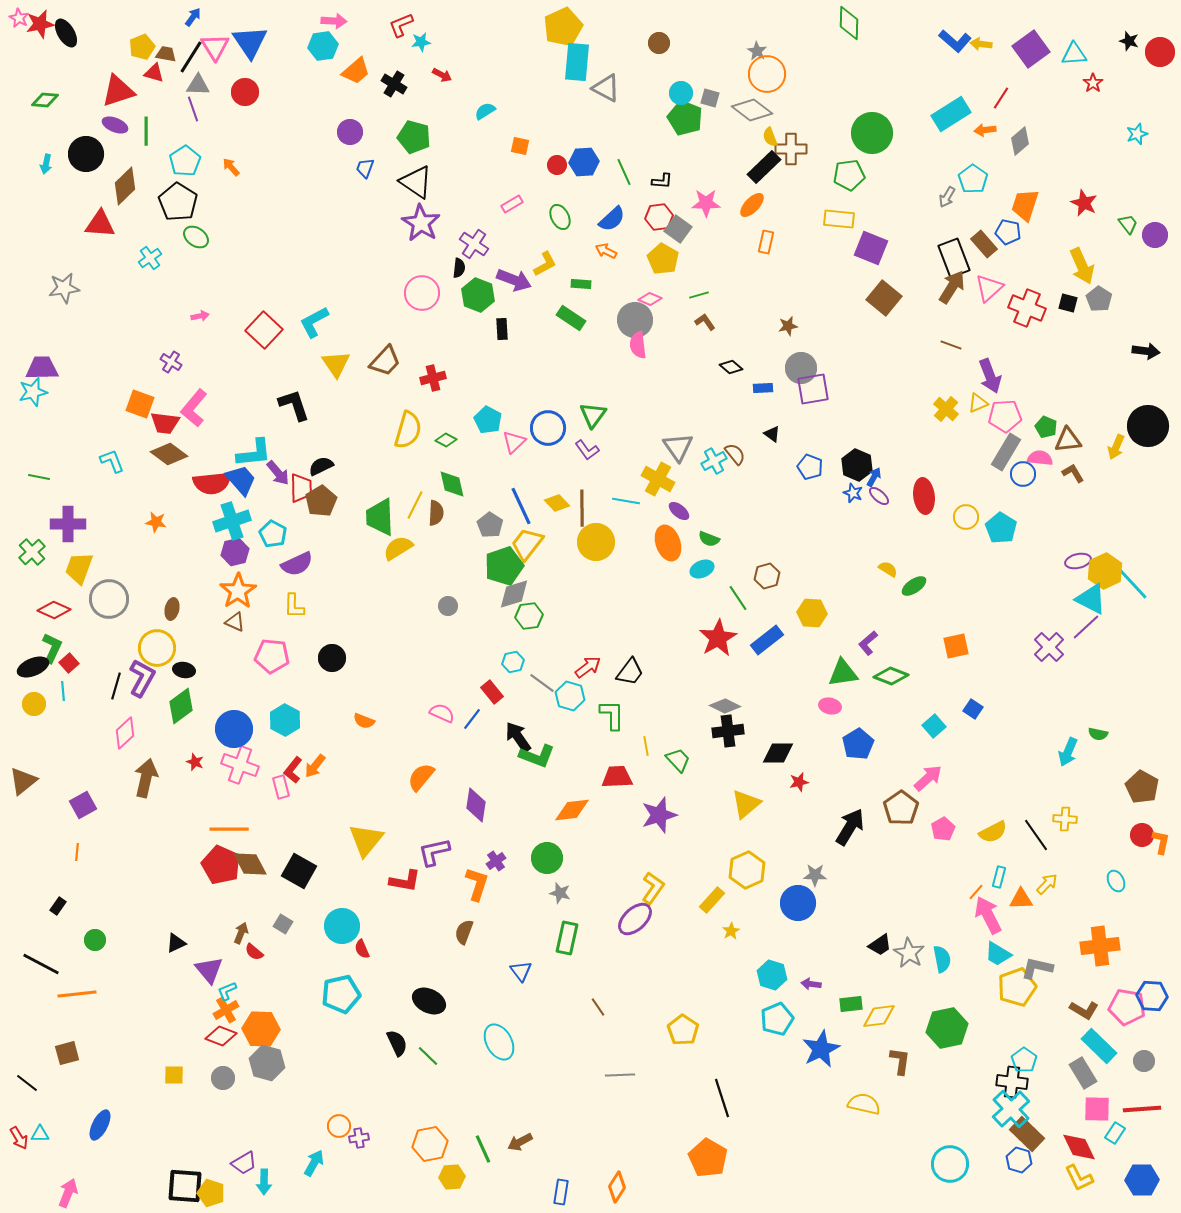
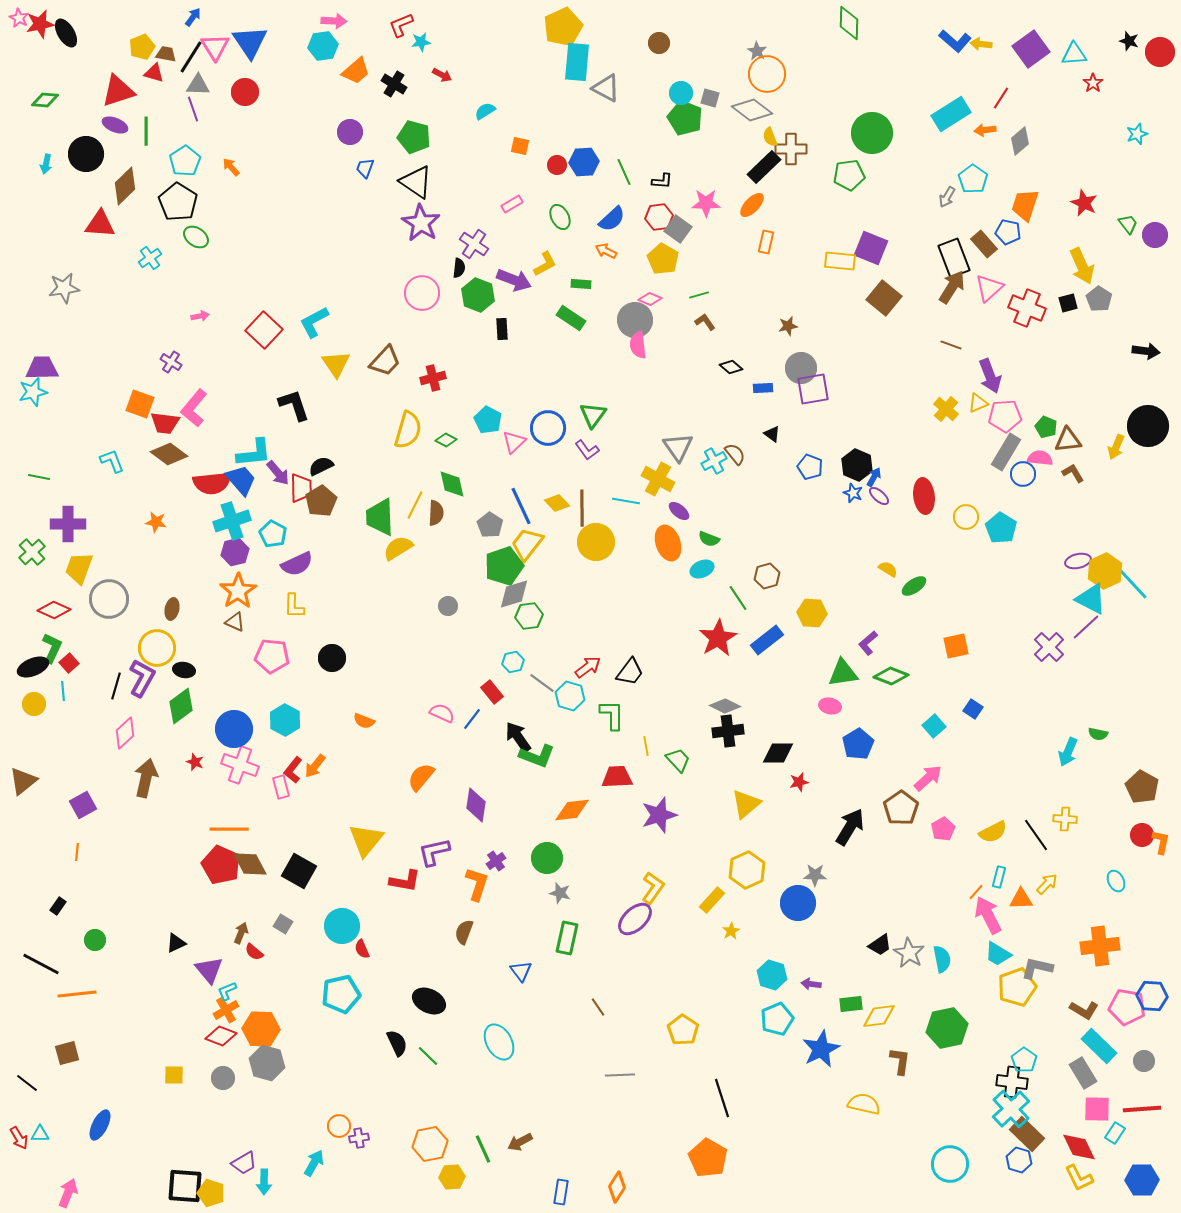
yellow rectangle at (839, 219): moved 1 px right, 42 px down
black square at (1068, 303): rotated 30 degrees counterclockwise
